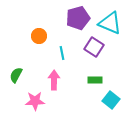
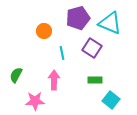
orange circle: moved 5 px right, 5 px up
purple square: moved 2 px left, 1 px down
